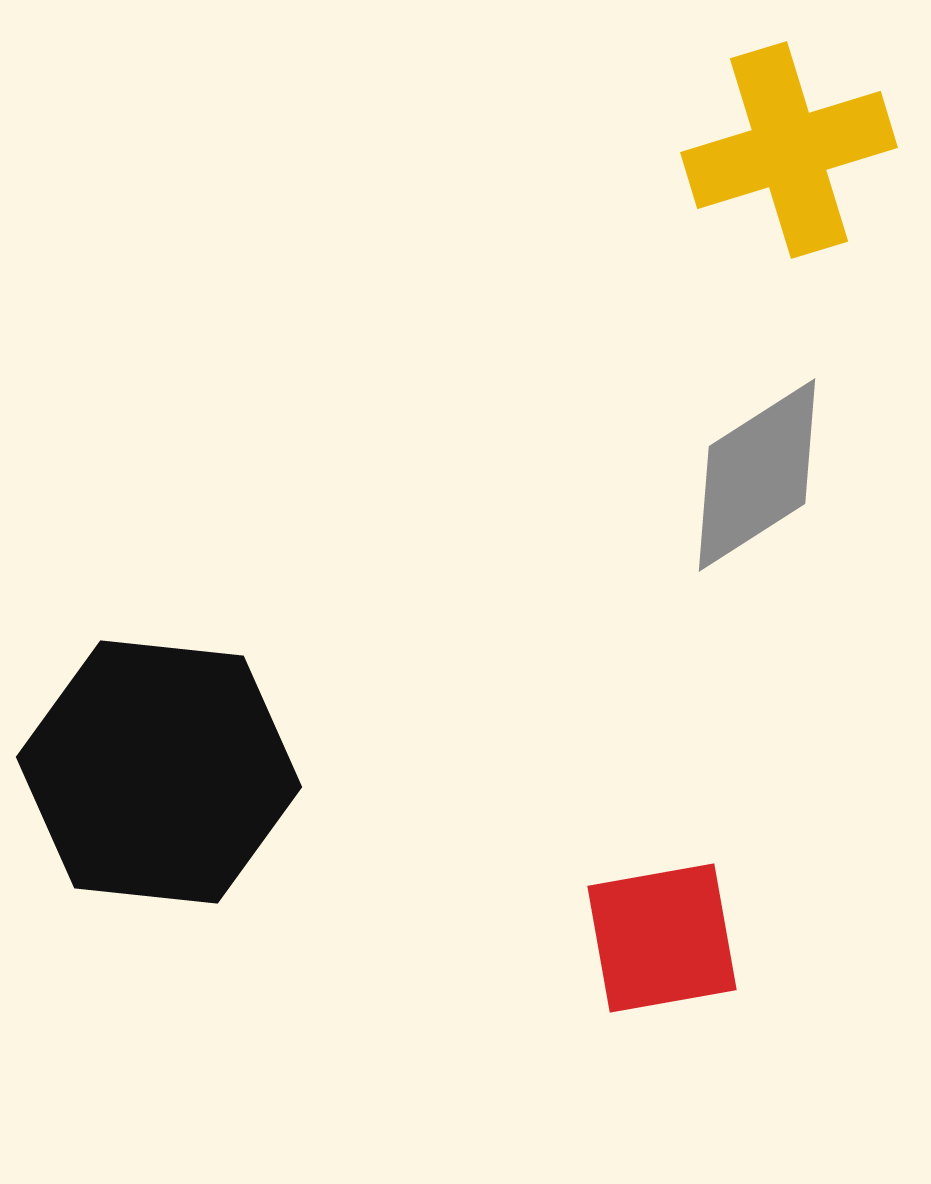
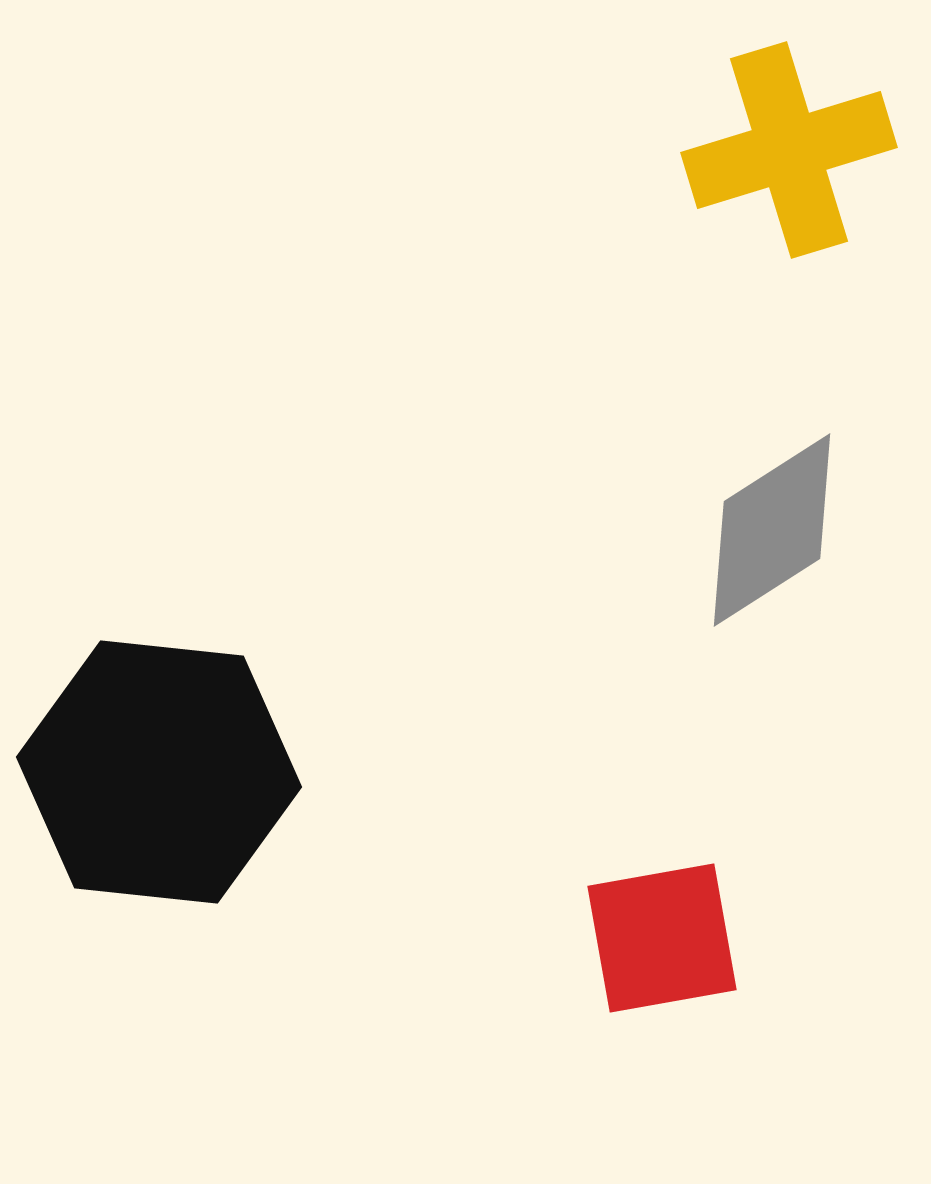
gray diamond: moved 15 px right, 55 px down
